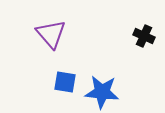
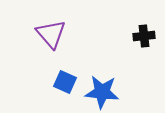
black cross: rotated 30 degrees counterclockwise
blue square: rotated 15 degrees clockwise
